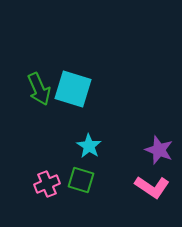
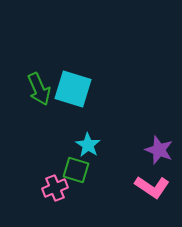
cyan star: moved 1 px left, 1 px up
green square: moved 5 px left, 10 px up
pink cross: moved 8 px right, 4 px down
